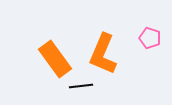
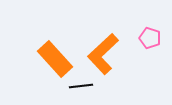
orange L-shape: rotated 24 degrees clockwise
orange rectangle: rotated 6 degrees counterclockwise
